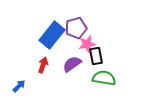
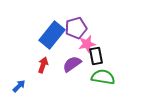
green semicircle: moved 1 px left, 1 px up
